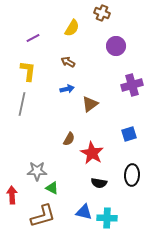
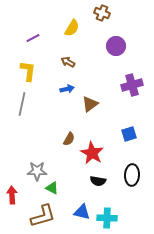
black semicircle: moved 1 px left, 2 px up
blue triangle: moved 2 px left
